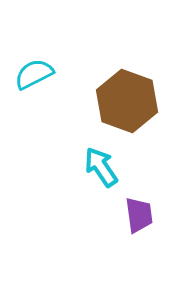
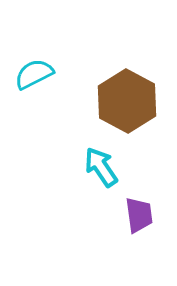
brown hexagon: rotated 8 degrees clockwise
